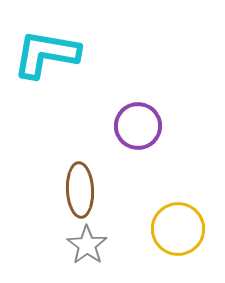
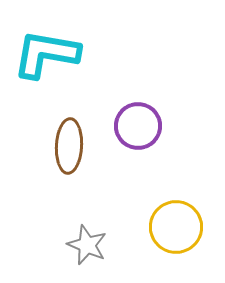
brown ellipse: moved 11 px left, 44 px up; rotated 6 degrees clockwise
yellow circle: moved 2 px left, 2 px up
gray star: rotated 12 degrees counterclockwise
